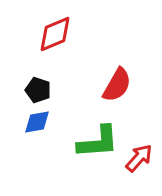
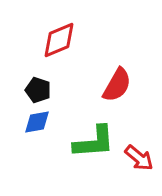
red diamond: moved 4 px right, 6 px down
green L-shape: moved 4 px left
red arrow: rotated 88 degrees clockwise
